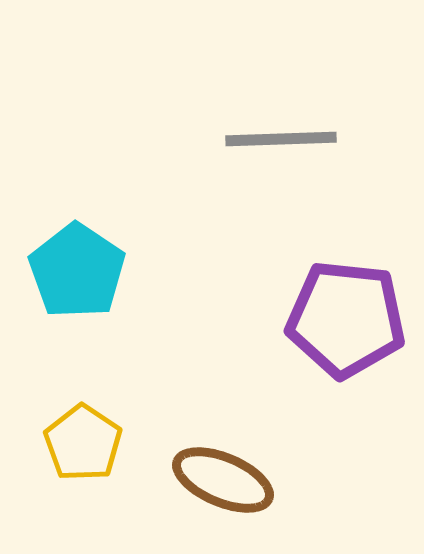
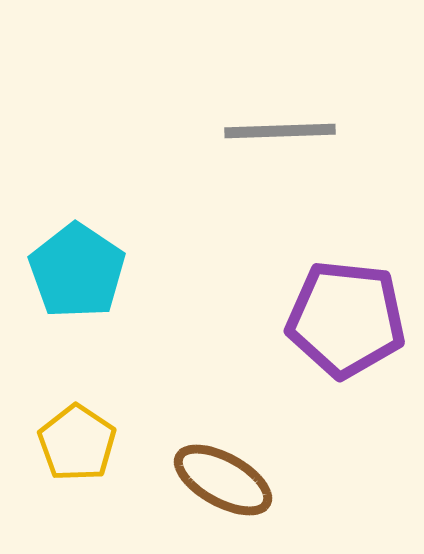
gray line: moved 1 px left, 8 px up
yellow pentagon: moved 6 px left
brown ellipse: rotated 6 degrees clockwise
